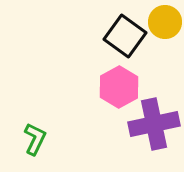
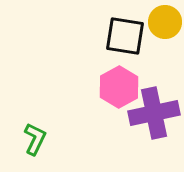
black square: rotated 27 degrees counterclockwise
purple cross: moved 11 px up
